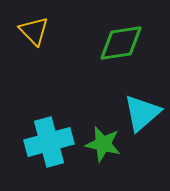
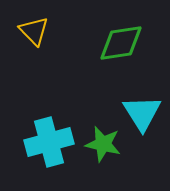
cyan triangle: rotated 21 degrees counterclockwise
